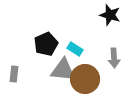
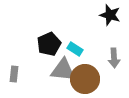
black pentagon: moved 3 px right
